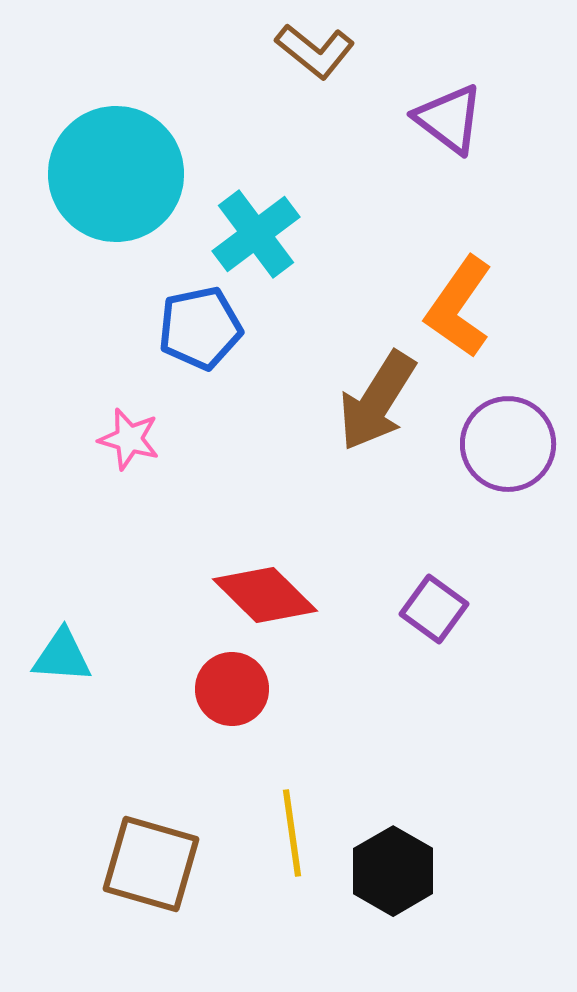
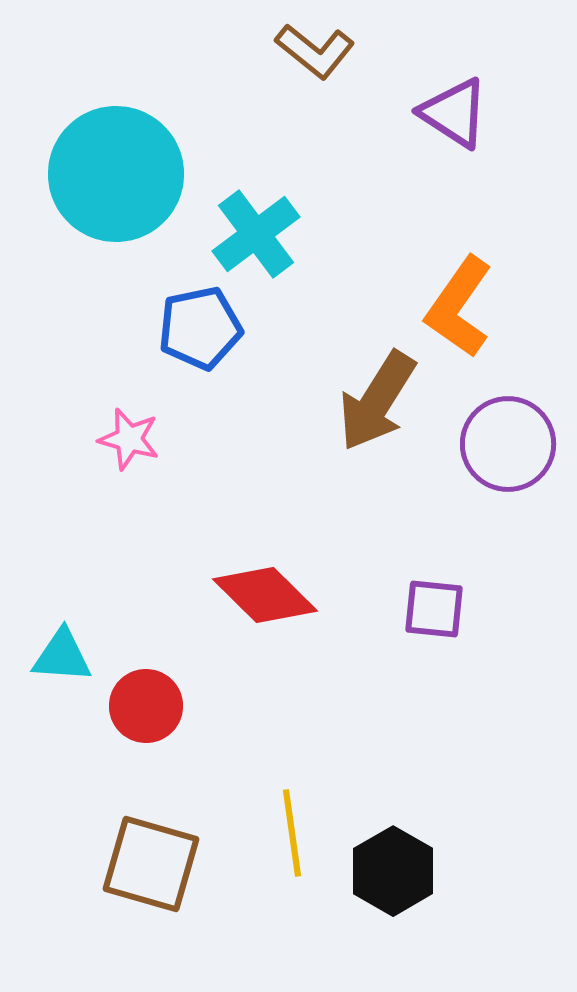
purple triangle: moved 5 px right, 6 px up; rotated 4 degrees counterclockwise
purple square: rotated 30 degrees counterclockwise
red circle: moved 86 px left, 17 px down
